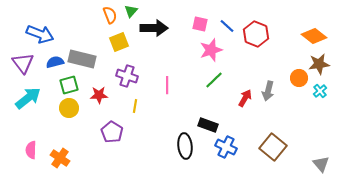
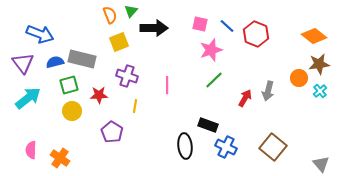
yellow circle: moved 3 px right, 3 px down
